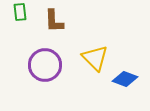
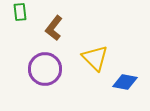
brown L-shape: moved 7 px down; rotated 40 degrees clockwise
purple circle: moved 4 px down
blue diamond: moved 3 px down; rotated 10 degrees counterclockwise
